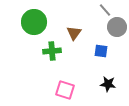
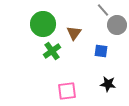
gray line: moved 2 px left
green circle: moved 9 px right, 2 px down
gray circle: moved 2 px up
green cross: rotated 30 degrees counterclockwise
pink square: moved 2 px right, 1 px down; rotated 24 degrees counterclockwise
